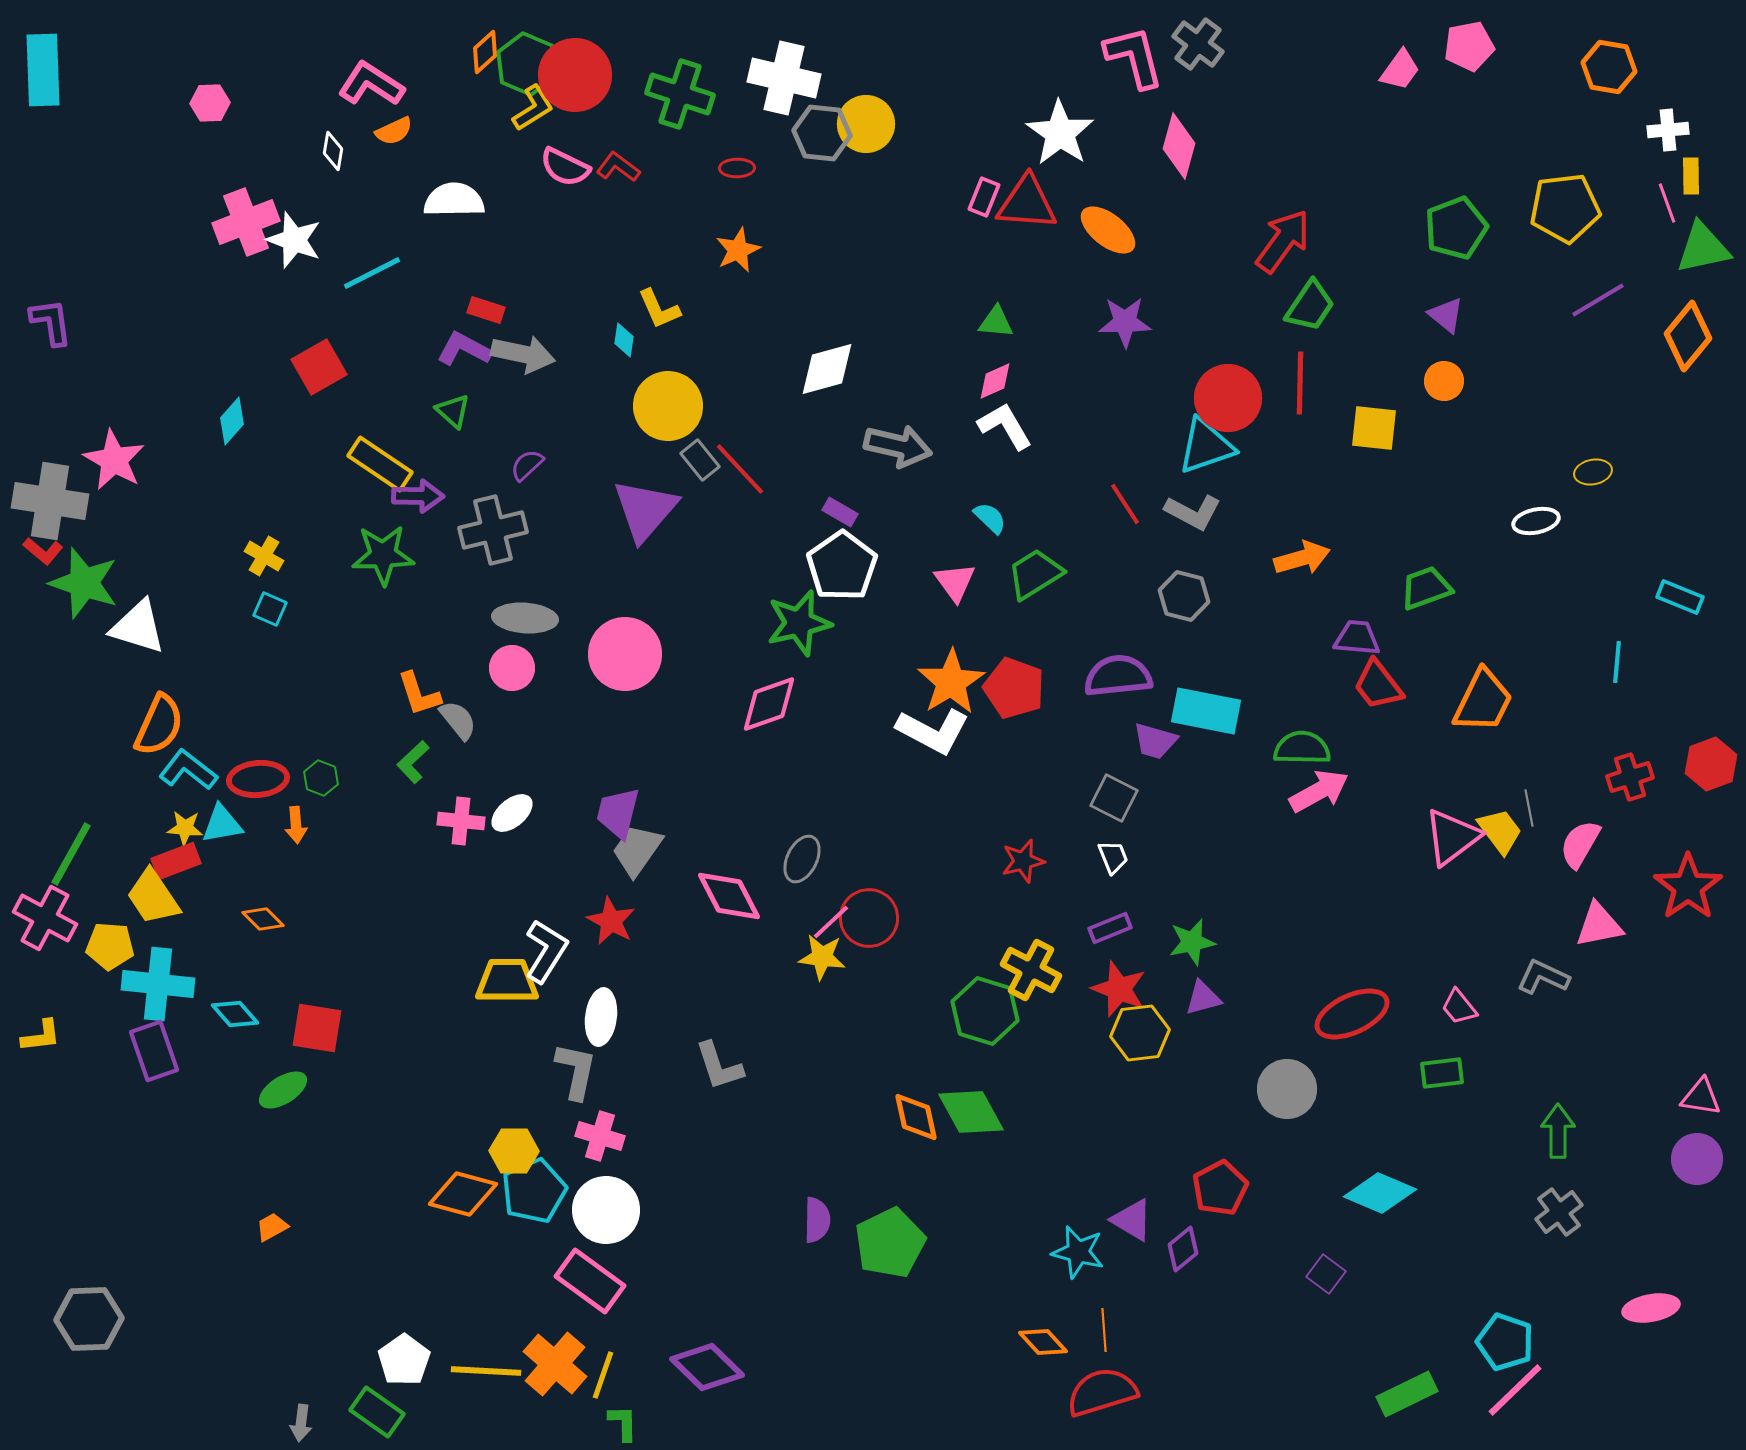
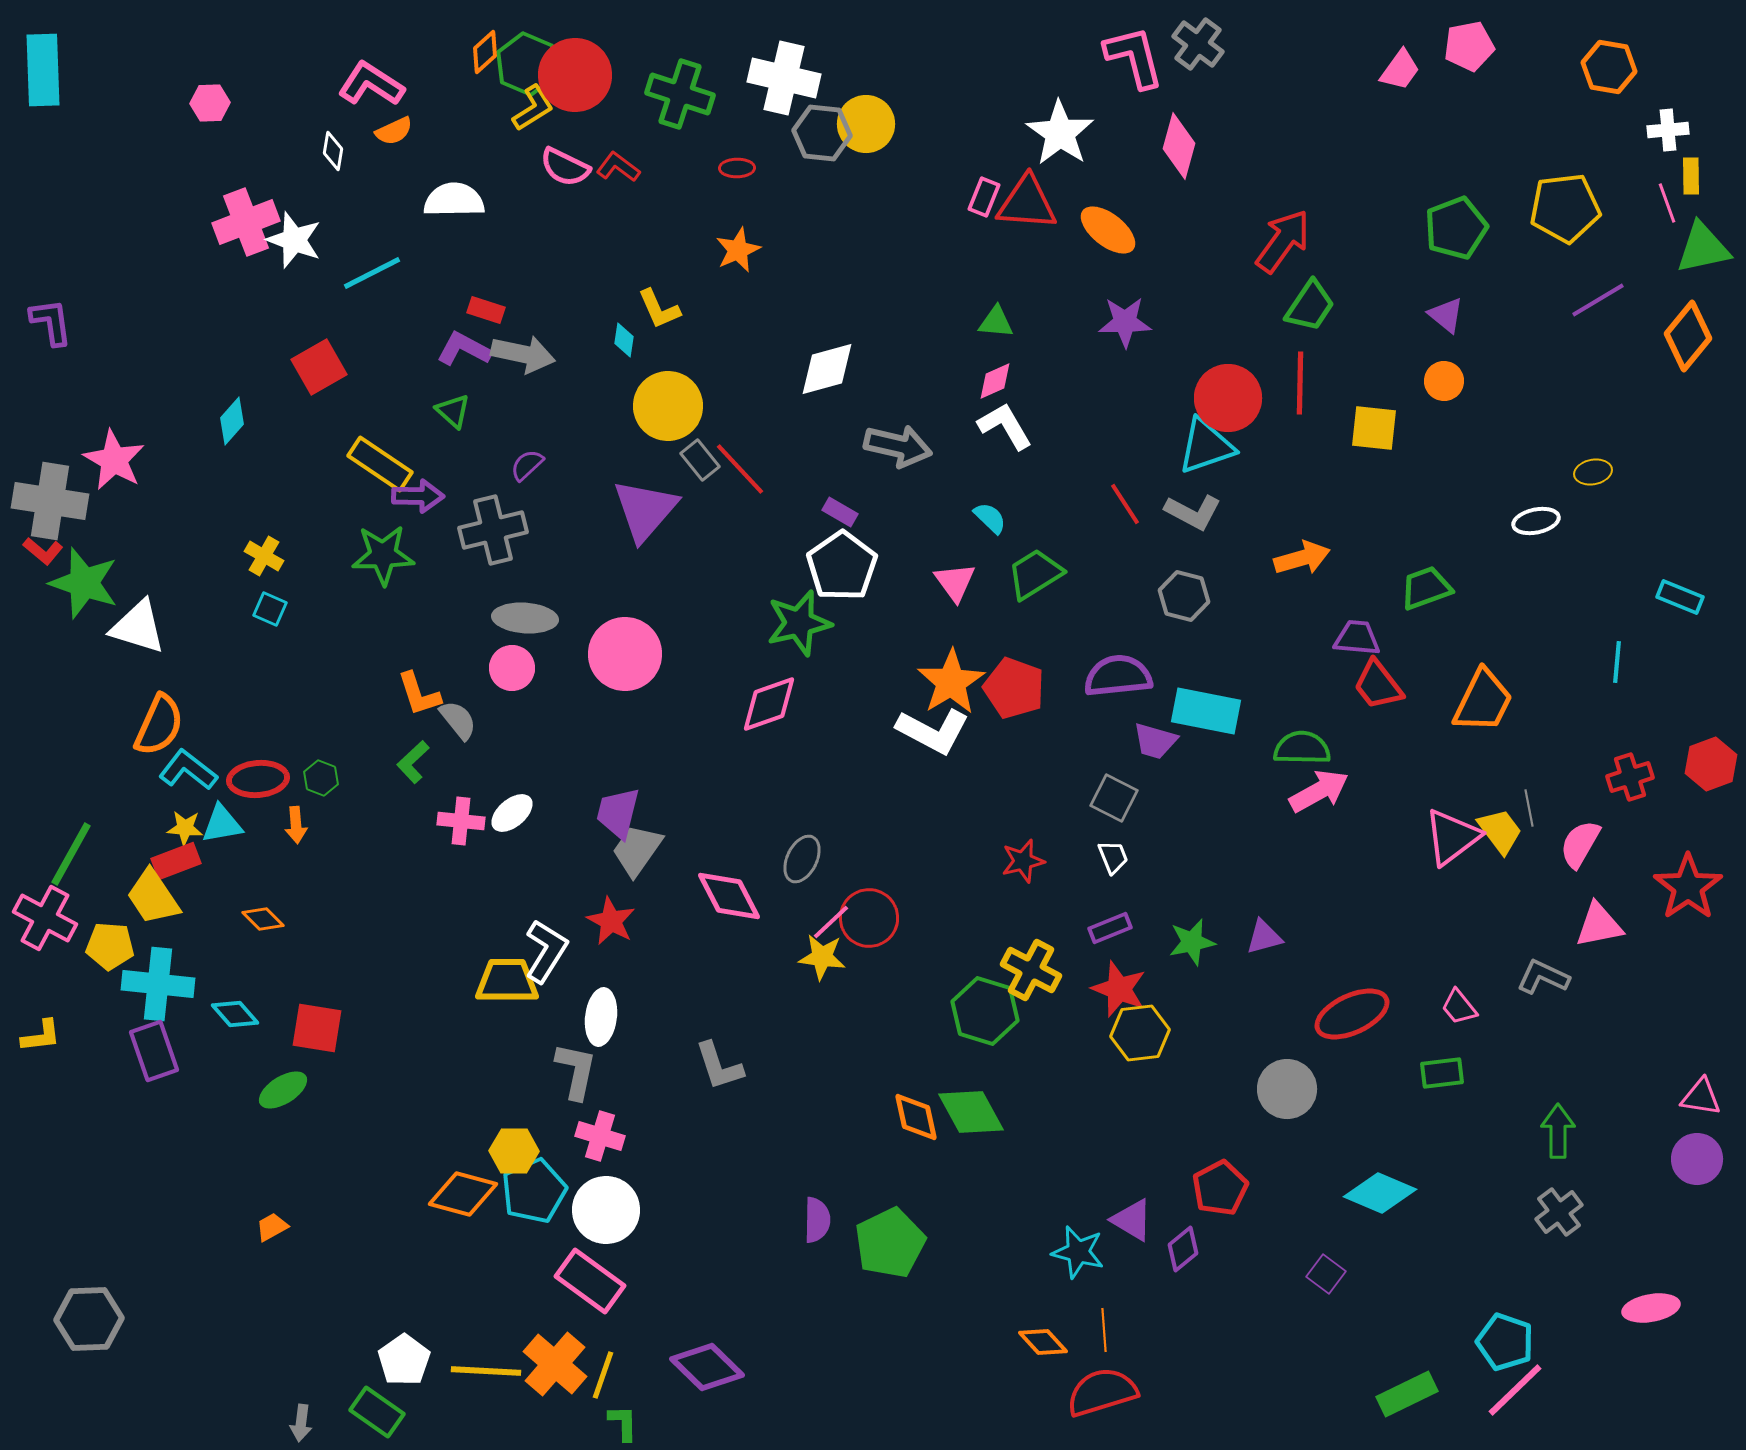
purple triangle at (1203, 998): moved 61 px right, 61 px up
